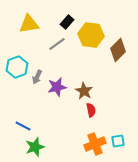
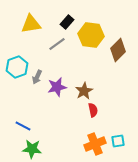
yellow triangle: moved 2 px right
brown star: rotated 12 degrees clockwise
red semicircle: moved 2 px right
green star: moved 3 px left, 2 px down; rotated 24 degrees clockwise
